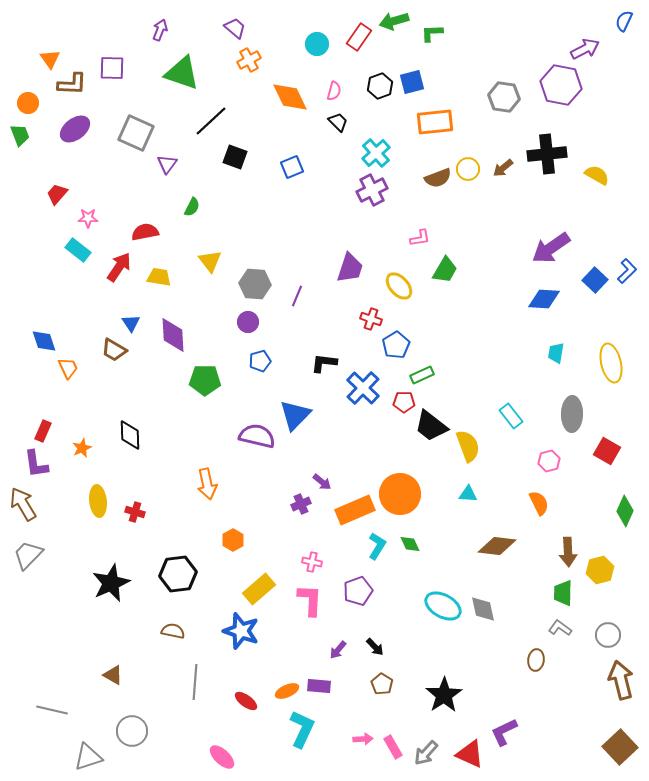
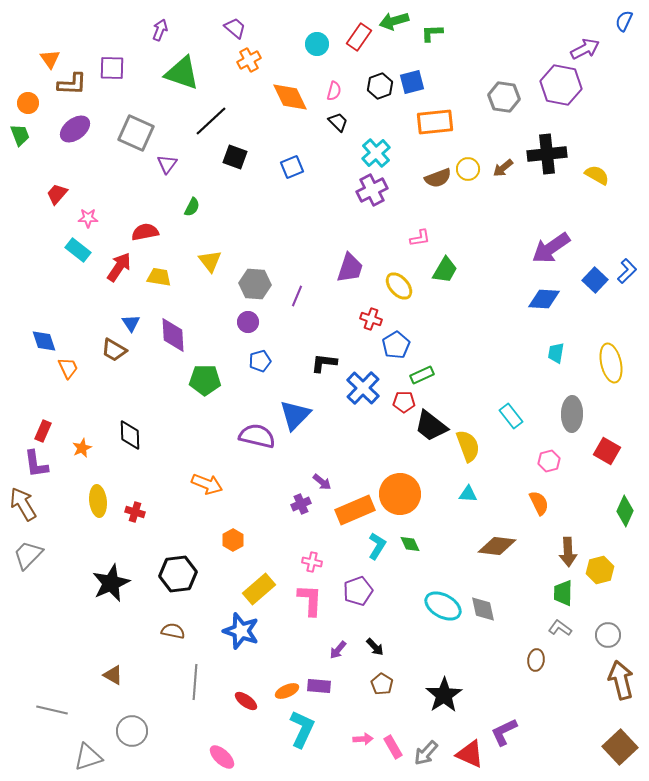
orange arrow at (207, 484): rotated 56 degrees counterclockwise
